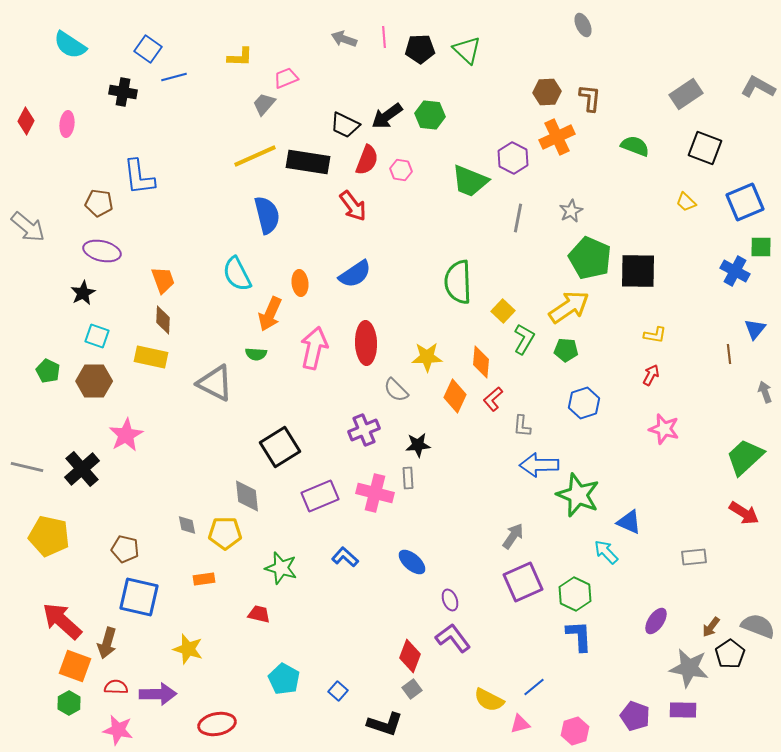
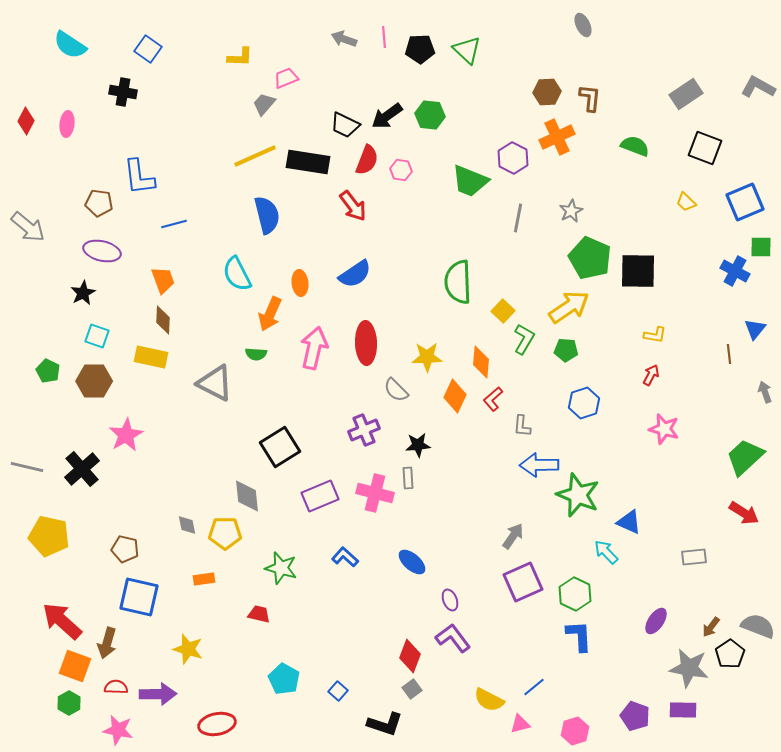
blue line at (174, 77): moved 147 px down
